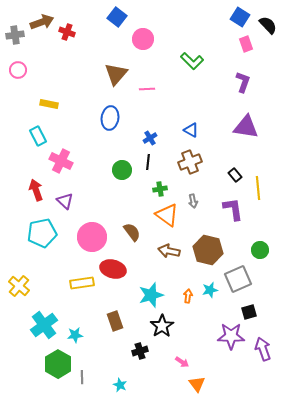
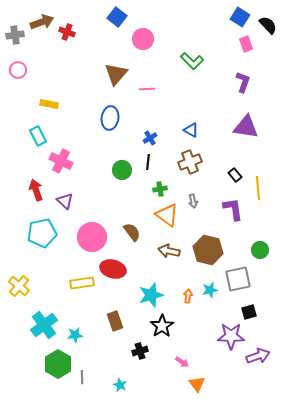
gray square at (238, 279): rotated 12 degrees clockwise
purple arrow at (263, 349): moved 5 px left, 7 px down; rotated 90 degrees clockwise
